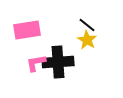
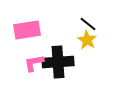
black line: moved 1 px right, 1 px up
pink L-shape: moved 2 px left
